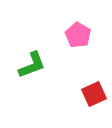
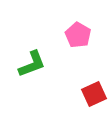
green L-shape: moved 1 px up
